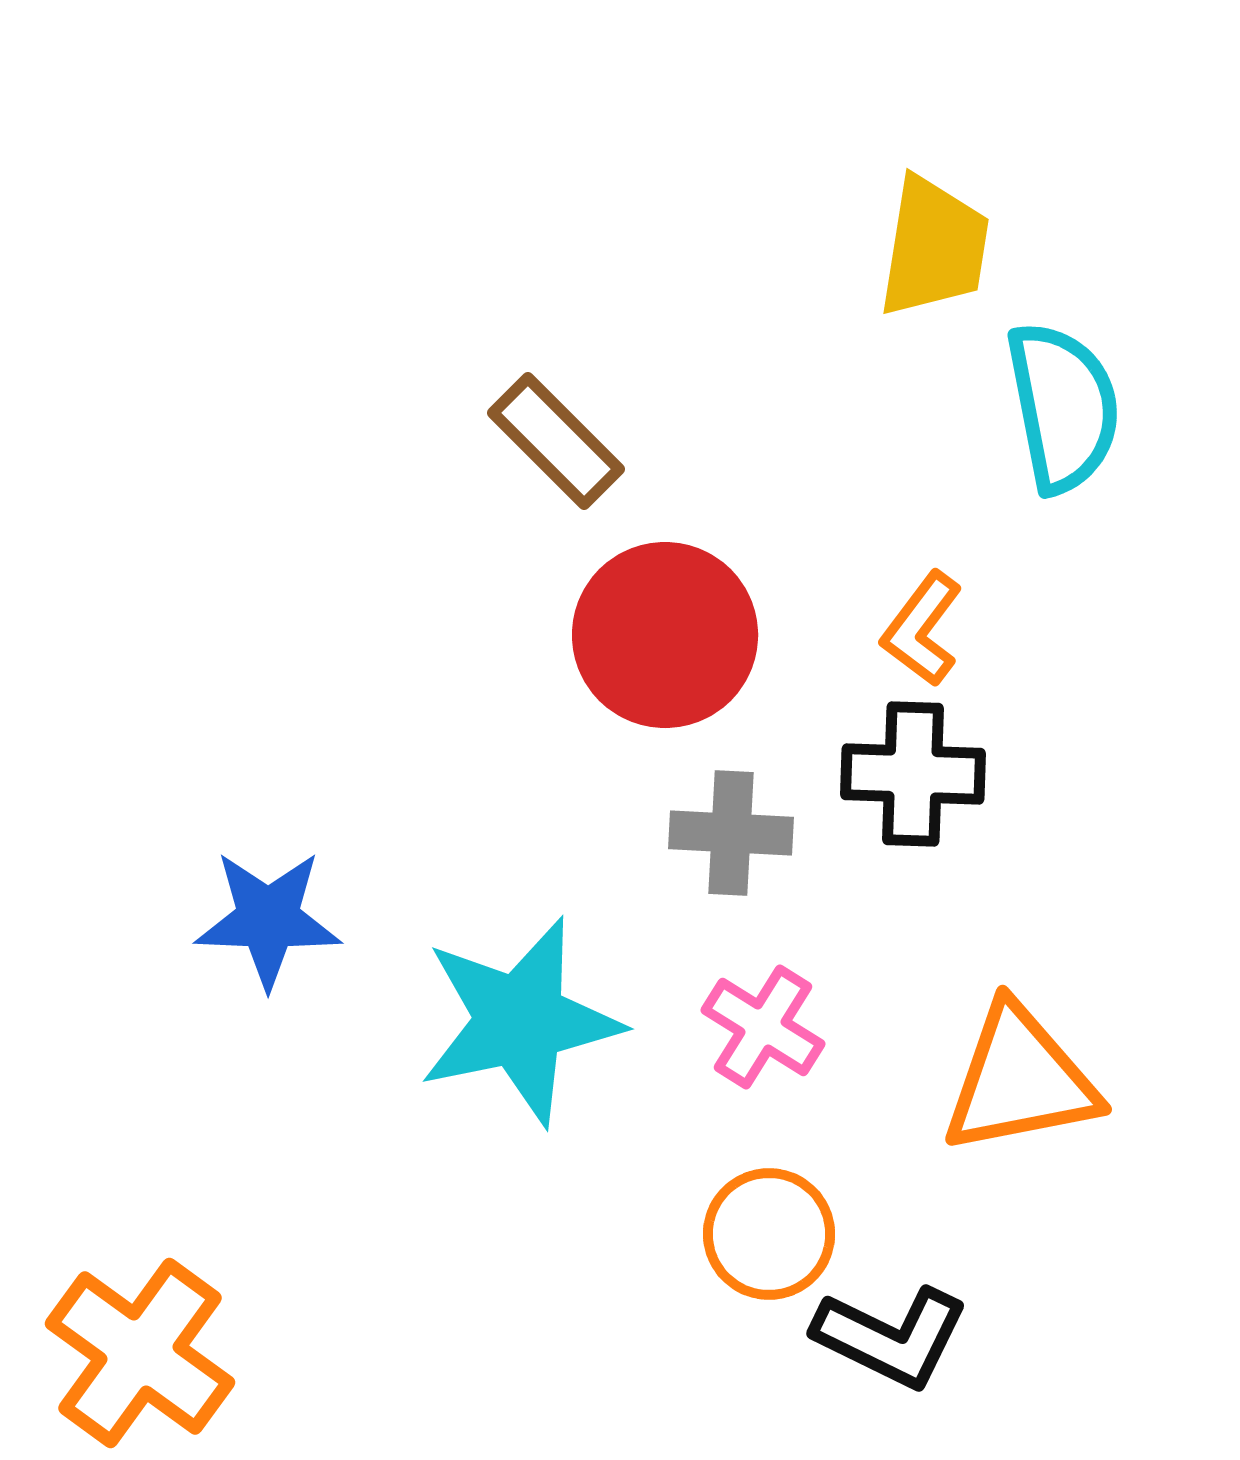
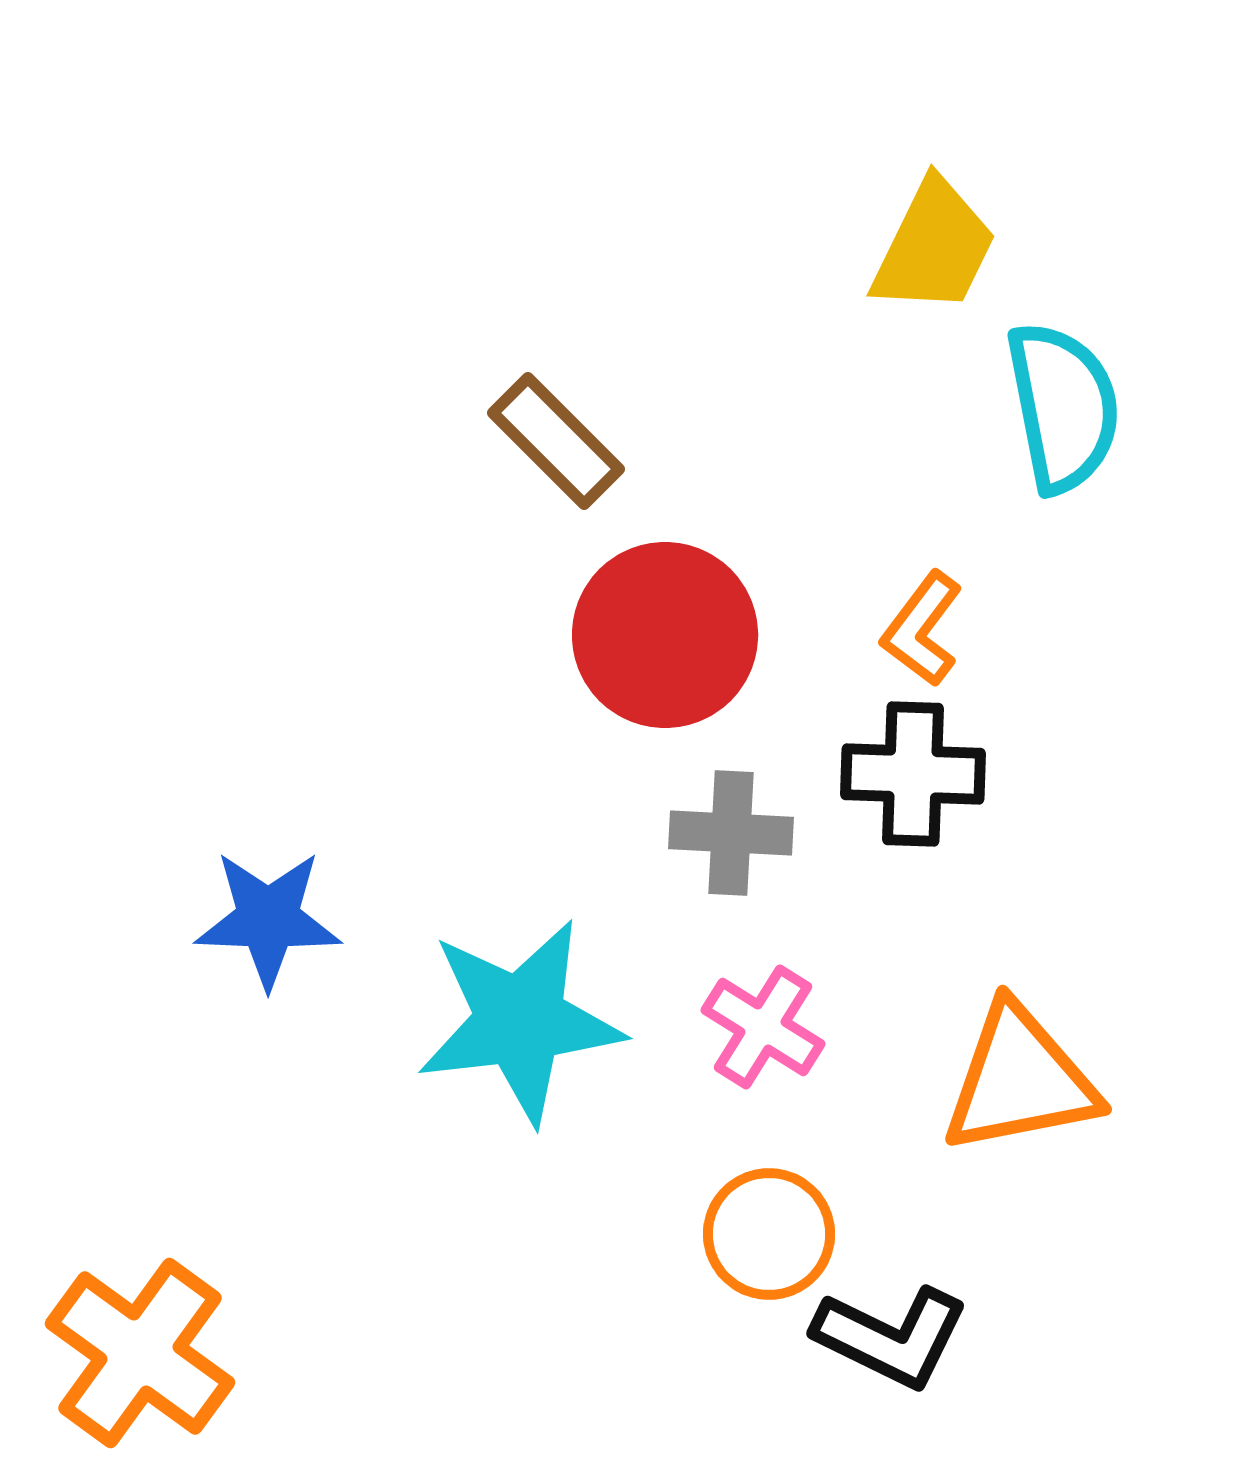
yellow trapezoid: rotated 17 degrees clockwise
cyan star: rotated 5 degrees clockwise
